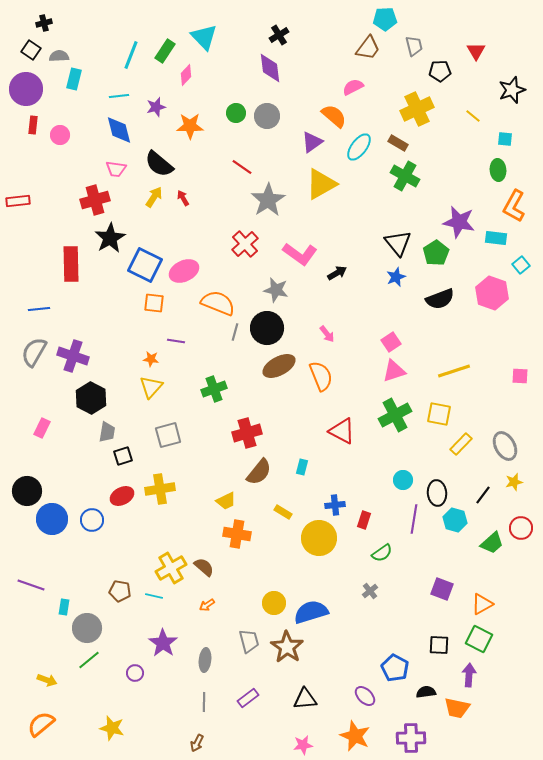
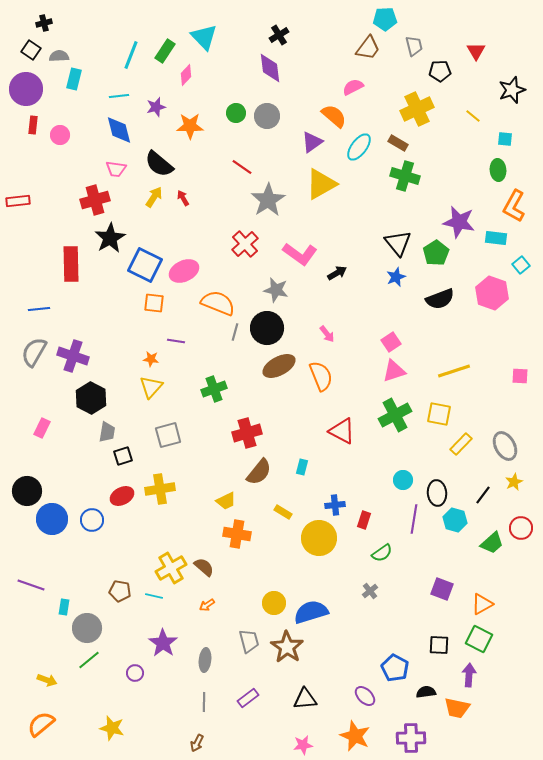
green cross at (405, 176): rotated 12 degrees counterclockwise
yellow star at (514, 482): rotated 12 degrees counterclockwise
